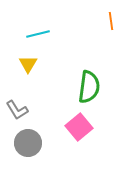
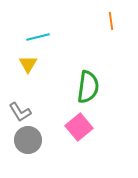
cyan line: moved 3 px down
green semicircle: moved 1 px left
gray L-shape: moved 3 px right, 2 px down
gray circle: moved 3 px up
